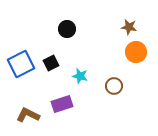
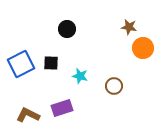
orange circle: moved 7 px right, 4 px up
black square: rotated 28 degrees clockwise
purple rectangle: moved 4 px down
